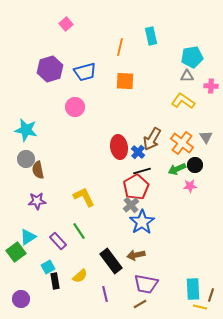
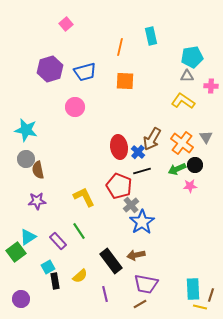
red pentagon at (136, 187): moved 17 px left, 1 px up; rotated 20 degrees counterclockwise
